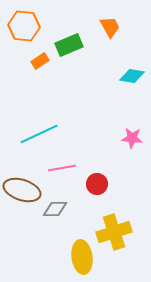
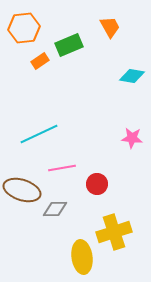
orange hexagon: moved 2 px down; rotated 12 degrees counterclockwise
